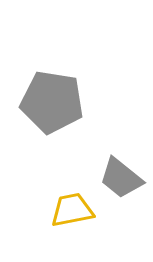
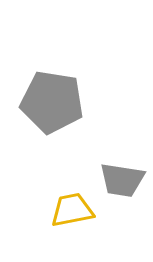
gray trapezoid: moved 1 px right, 2 px down; rotated 30 degrees counterclockwise
